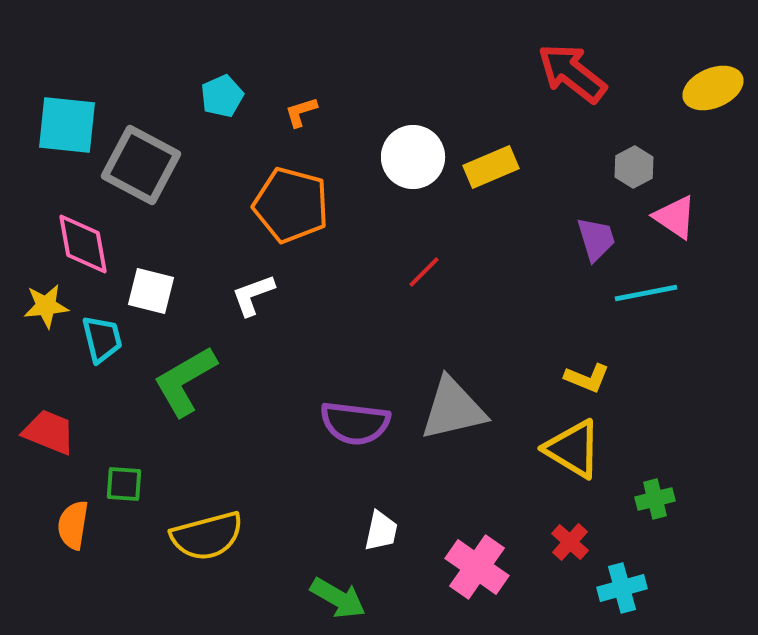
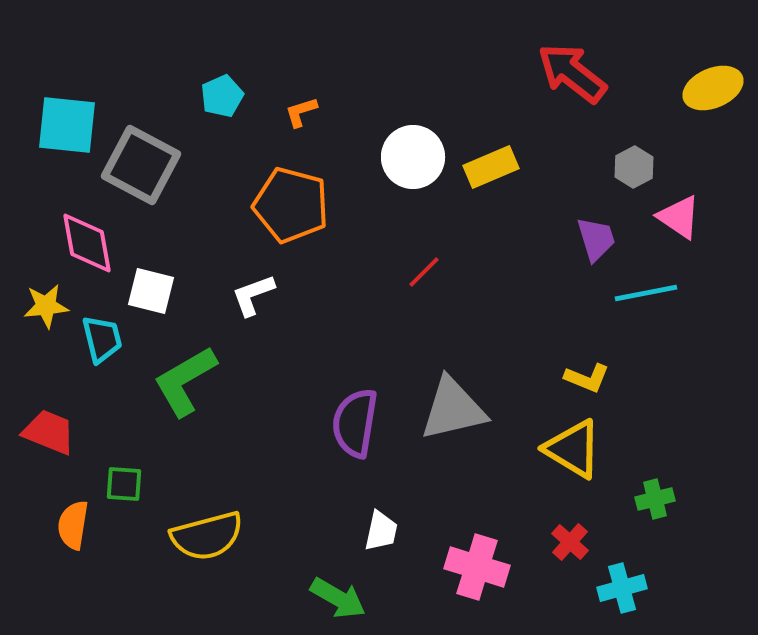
pink triangle: moved 4 px right
pink diamond: moved 4 px right, 1 px up
purple semicircle: rotated 92 degrees clockwise
pink cross: rotated 18 degrees counterclockwise
